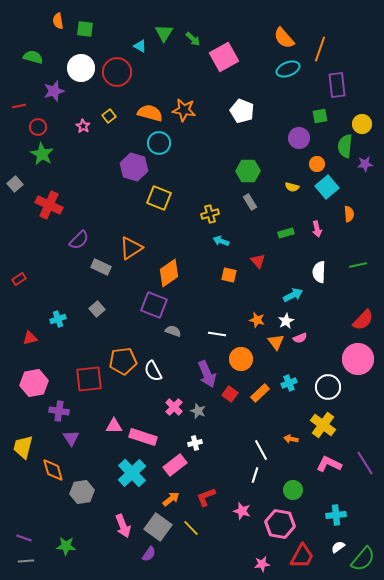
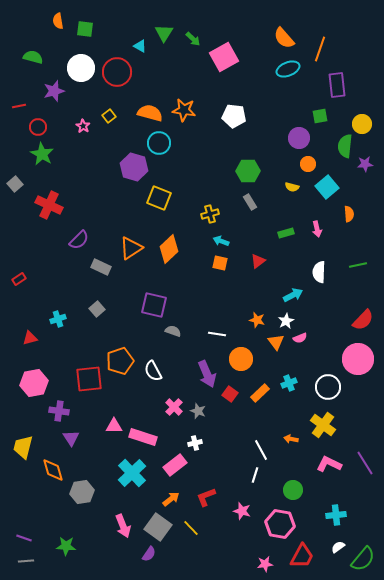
white pentagon at (242, 111): moved 8 px left, 5 px down; rotated 15 degrees counterclockwise
orange circle at (317, 164): moved 9 px left
red triangle at (258, 261): rotated 35 degrees clockwise
orange diamond at (169, 273): moved 24 px up; rotated 8 degrees counterclockwise
orange square at (229, 275): moved 9 px left, 12 px up
purple square at (154, 305): rotated 8 degrees counterclockwise
orange pentagon at (123, 361): moved 3 px left; rotated 12 degrees counterclockwise
pink star at (262, 564): moved 3 px right
